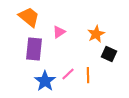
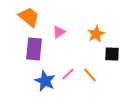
black square: moved 3 px right; rotated 21 degrees counterclockwise
orange line: moved 2 px right; rotated 42 degrees counterclockwise
blue star: rotated 10 degrees counterclockwise
